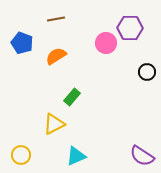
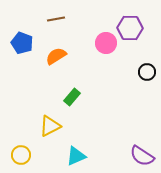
yellow triangle: moved 4 px left, 2 px down
